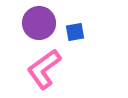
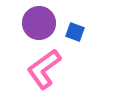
blue square: rotated 30 degrees clockwise
